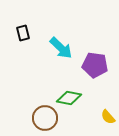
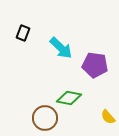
black rectangle: rotated 35 degrees clockwise
